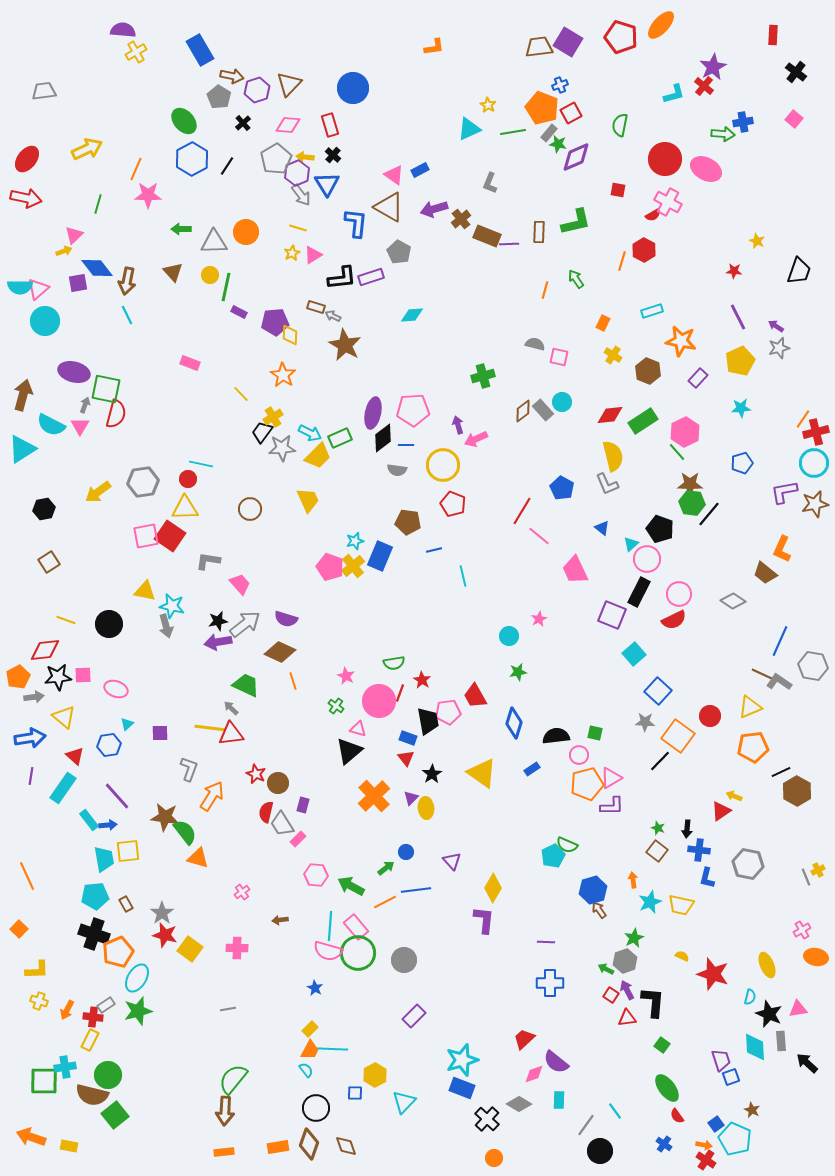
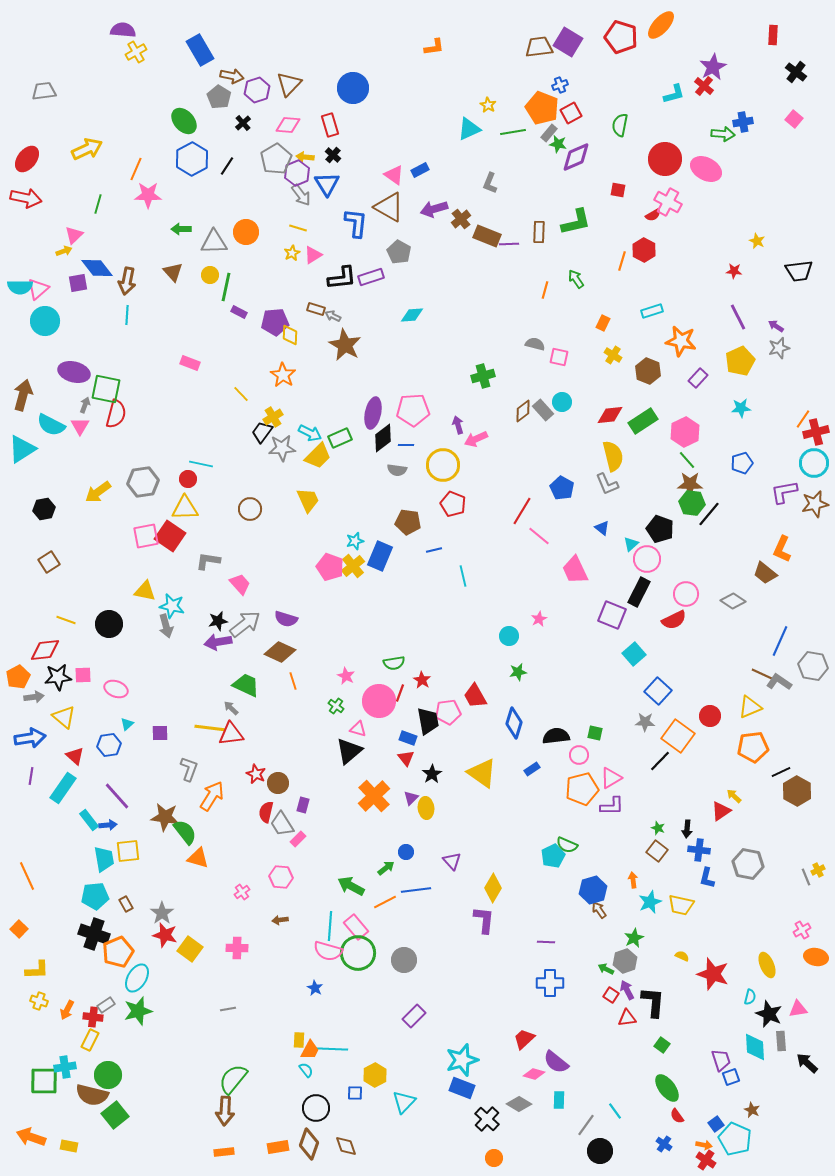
black trapezoid at (799, 271): rotated 64 degrees clockwise
brown rectangle at (316, 307): moved 2 px down
cyan line at (127, 315): rotated 30 degrees clockwise
green line at (677, 452): moved 10 px right, 8 px down
pink circle at (679, 594): moved 7 px right
orange pentagon at (587, 784): moved 5 px left, 5 px down
yellow arrow at (734, 796): rotated 21 degrees clockwise
pink hexagon at (316, 875): moved 35 px left, 2 px down
yellow rectangle at (310, 1029): moved 11 px left, 11 px down; rotated 42 degrees counterclockwise
pink diamond at (534, 1074): rotated 35 degrees clockwise
